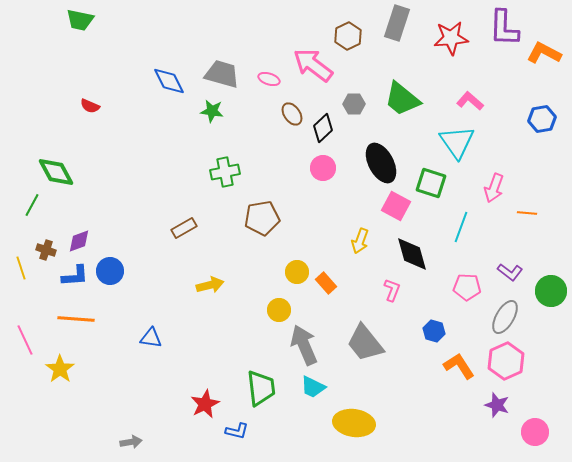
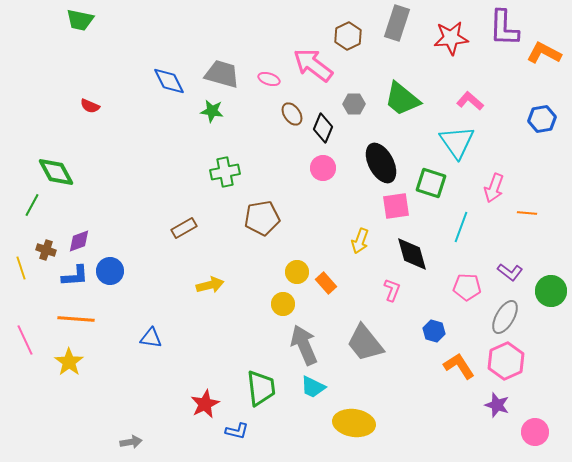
black diamond at (323, 128): rotated 24 degrees counterclockwise
pink square at (396, 206): rotated 36 degrees counterclockwise
yellow circle at (279, 310): moved 4 px right, 6 px up
yellow star at (60, 369): moved 9 px right, 7 px up
